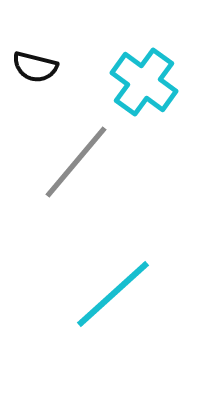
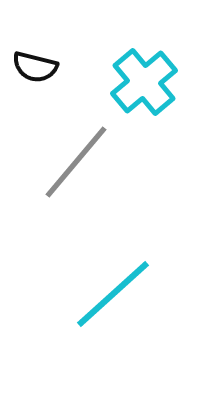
cyan cross: rotated 14 degrees clockwise
